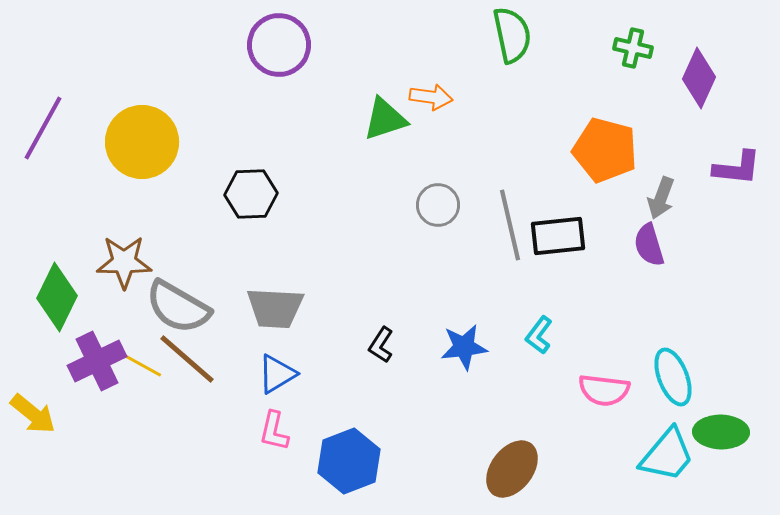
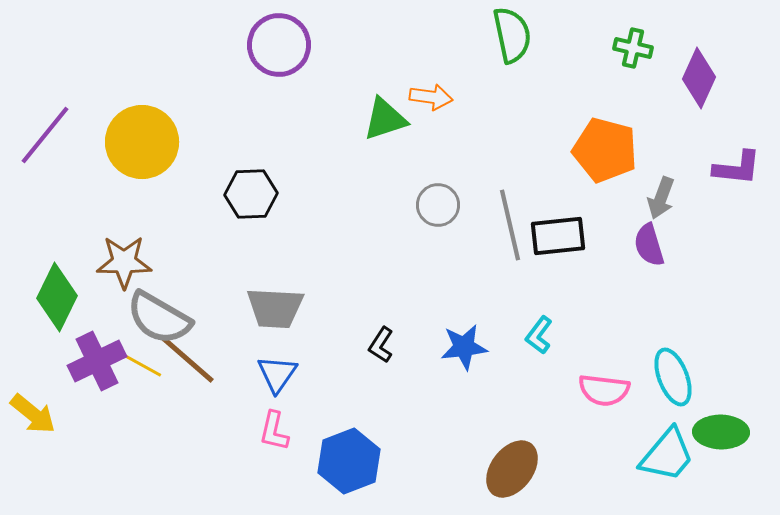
purple line: moved 2 px right, 7 px down; rotated 10 degrees clockwise
gray semicircle: moved 19 px left, 11 px down
blue triangle: rotated 24 degrees counterclockwise
